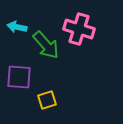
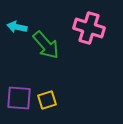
pink cross: moved 10 px right, 1 px up
purple square: moved 21 px down
